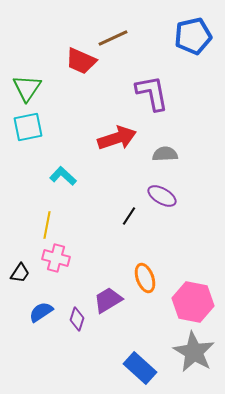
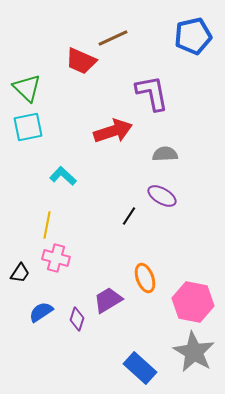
green triangle: rotated 20 degrees counterclockwise
red arrow: moved 4 px left, 7 px up
